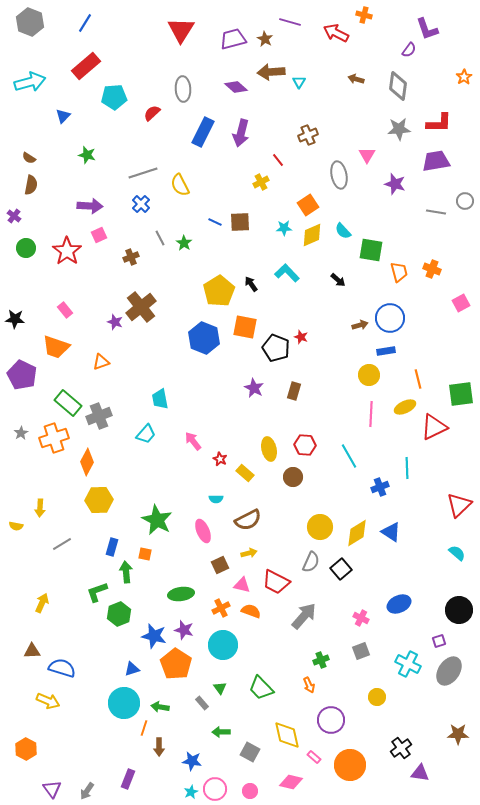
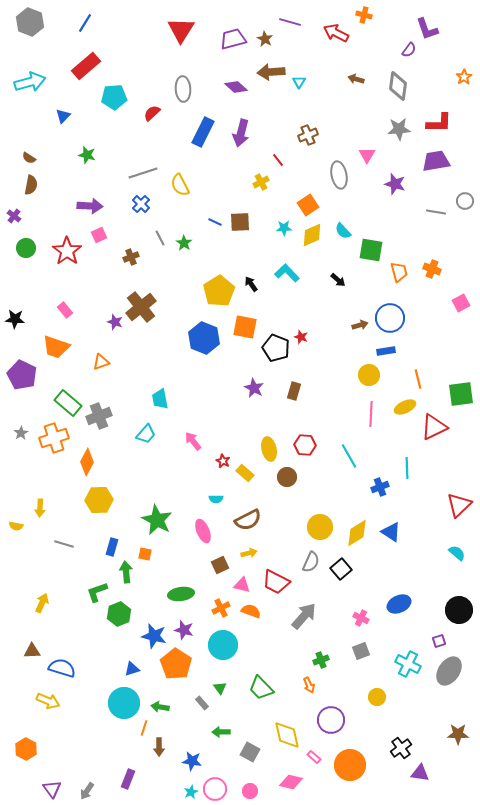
red star at (220, 459): moved 3 px right, 2 px down
brown circle at (293, 477): moved 6 px left
gray line at (62, 544): moved 2 px right; rotated 48 degrees clockwise
